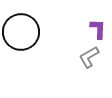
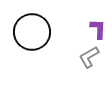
black circle: moved 11 px right
